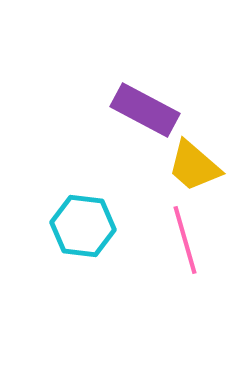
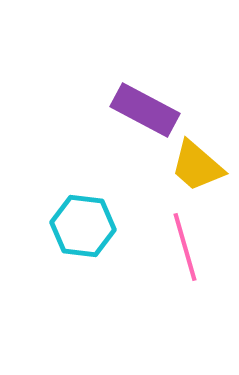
yellow trapezoid: moved 3 px right
pink line: moved 7 px down
